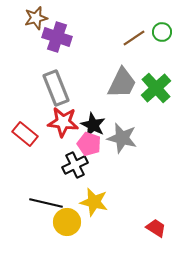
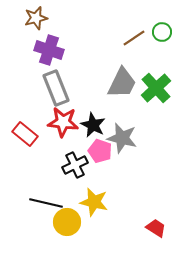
purple cross: moved 8 px left, 13 px down
pink pentagon: moved 11 px right, 7 px down
